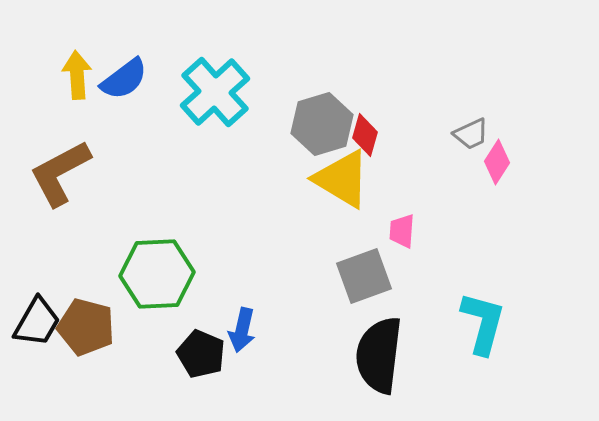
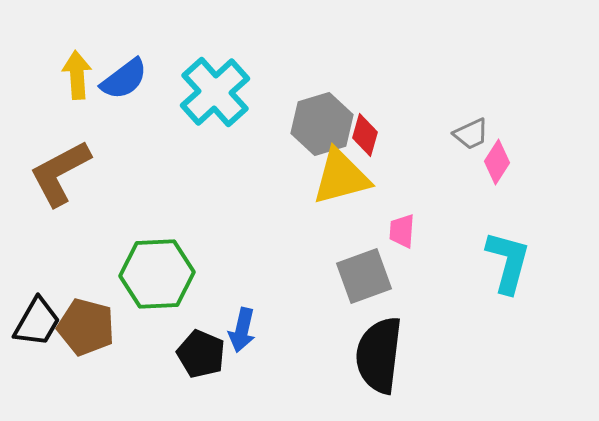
yellow triangle: moved 1 px left, 2 px up; rotated 46 degrees counterclockwise
cyan L-shape: moved 25 px right, 61 px up
